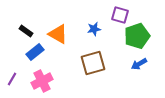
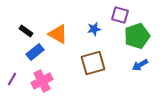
blue arrow: moved 1 px right, 1 px down
